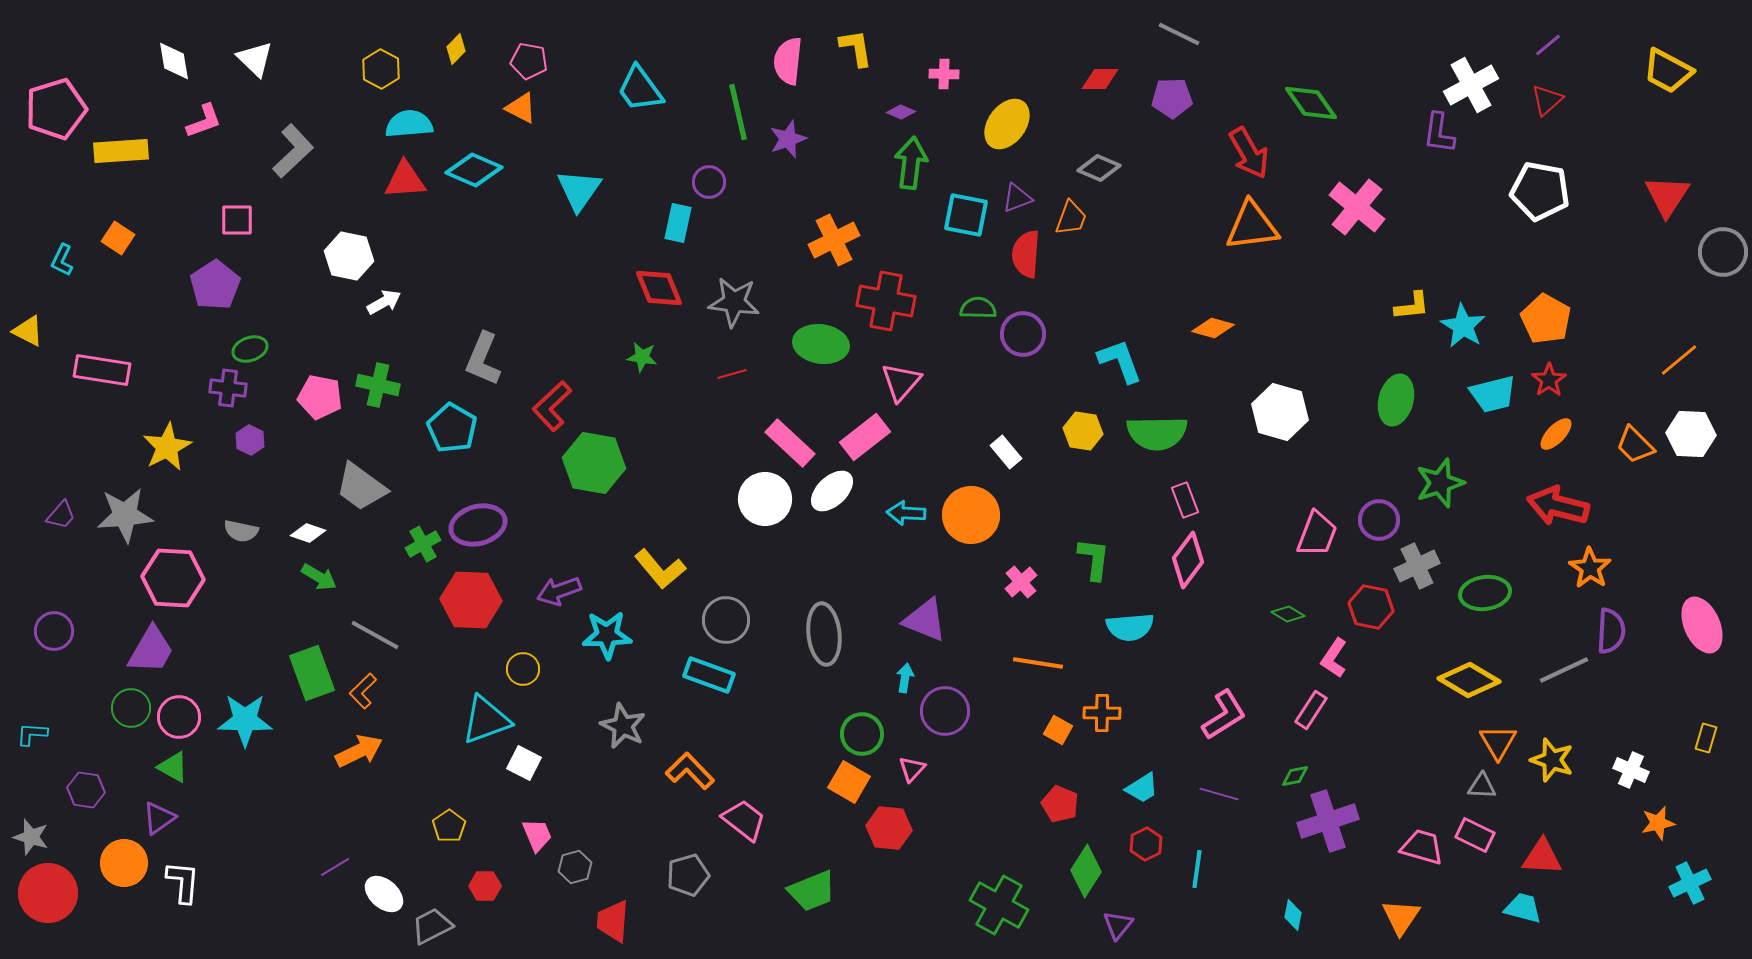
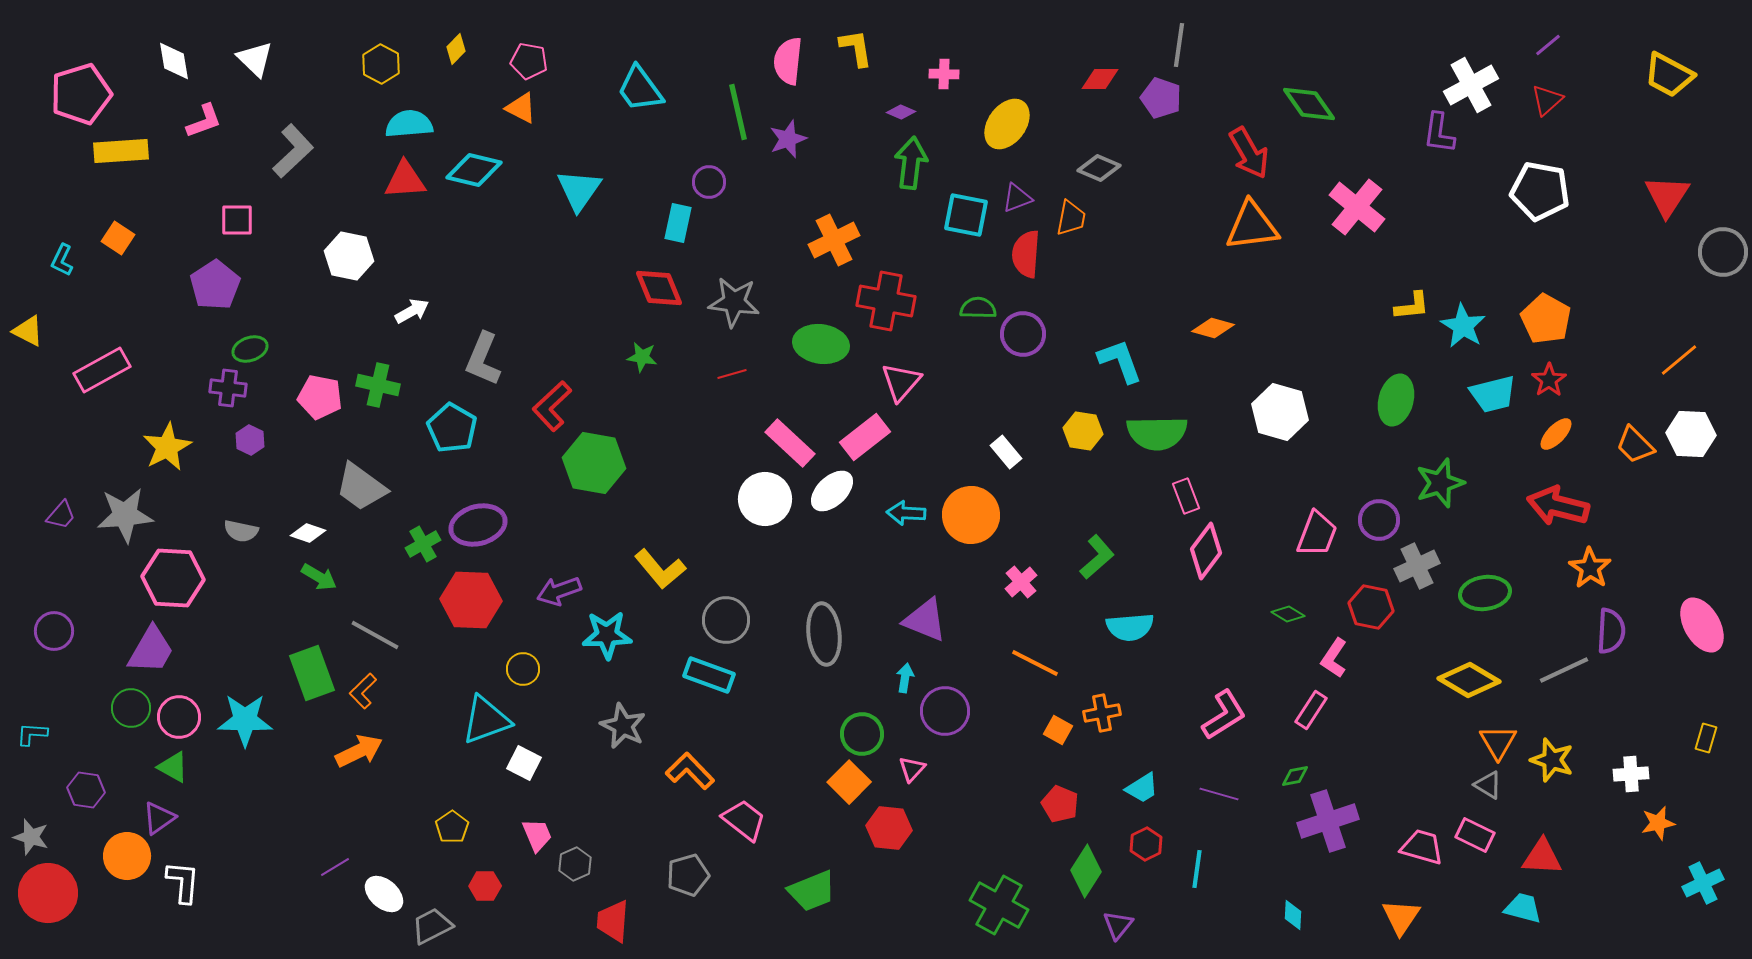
gray line at (1179, 34): moved 11 px down; rotated 72 degrees clockwise
yellow hexagon at (381, 69): moved 5 px up
yellow trapezoid at (1668, 71): moved 1 px right, 4 px down
purple pentagon at (1172, 98): moved 11 px left; rotated 21 degrees clockwise
green diamond at (1311, 103): moved 2 px left, 1 px down
pink pentagon at (56, 109): moved 25 px right, 15 px up
cyan diamond at (474, 170): rotated 10 degrees counterclockwise
orange trapezoid at (1071, 218): rotated 9 degrees counterclockwise
white arrow at (384, 302): moved 28 px right, 9 px down
pink rectangle at (102, 370): rotated 38 degrees counterclockwise
pink rectangle at (1185, 500): moved 1 px right, 4 px up
green L-shape at (1094, 559): moved 3 px right, 2 px up; rotated 42 degrees clockwise
pink diamond at (1188, 560): moved 18 px right, 9 px up
pink ellipse at (1702, 625): rotated 6 degrees counterclockwise
orange line at (1038, 663): moved 3 px left; rotated 18 degrees clockwise
orange cross at (1102, 713): rotated 12 degrees counterclockwise
white cross at (1631, 770): moved 4 px down; rotated 28 degrees counterclockwise
orange square at (849, 782): rotated 15 degrees clockwise
gray triangle at (1482, 786): moved 6 px right, 1 px up; rotated 28 degrees clockwise
yellow pentagon at (449, 826): moved 3 px right, 1 px down
orange circle at (124, 863): moved 3 px right, 7 px up
gray hexagon at (575, 867): moved 3 px up; rotated 8 degrees counterclockwise
cyan cross at (1690, 883): moved 13 px right
cyan diamond at (1293, 915): rotated 8 degrees counterclockwise
